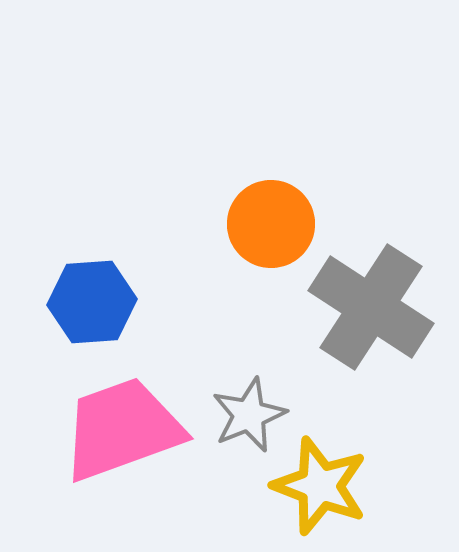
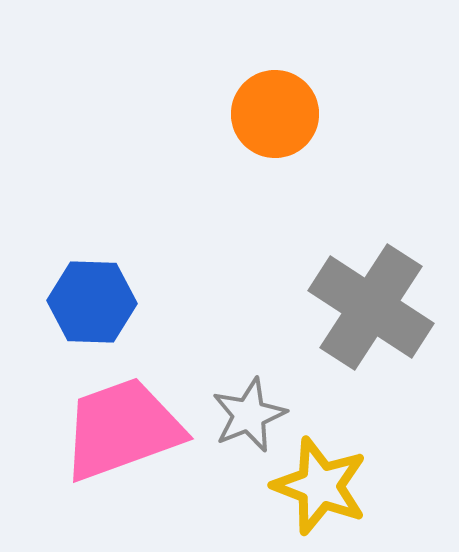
orange circle: moved 4 px right, 110 px up
blue hexagon: rotated 6 degrees clockwise
